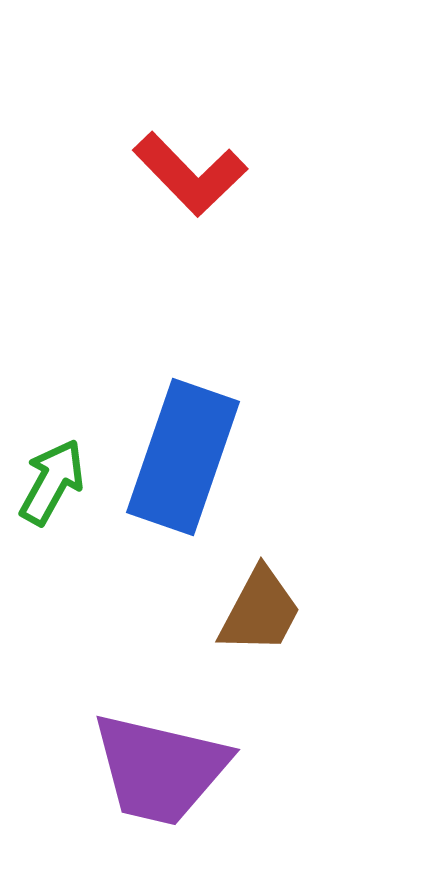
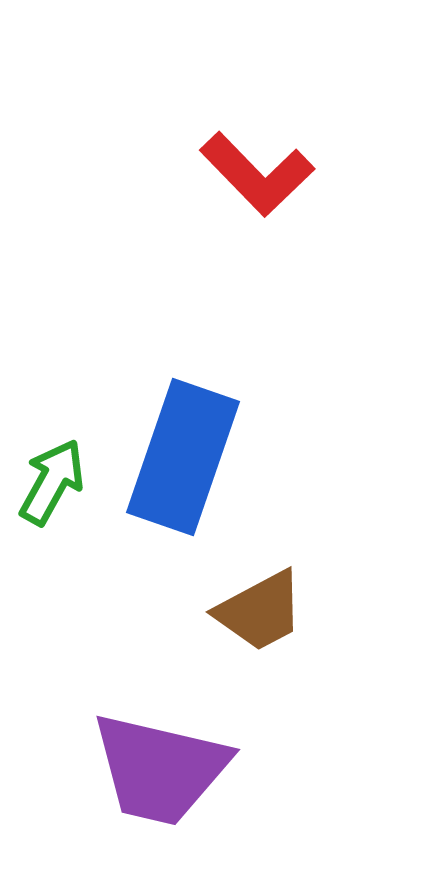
red L-shape: moved 67 px right
brown trapezoid: rotated 34 degrees clockwise
